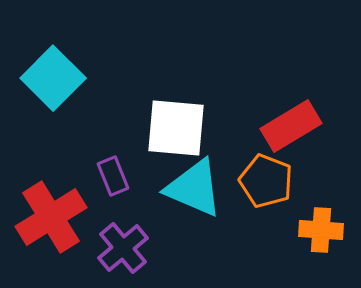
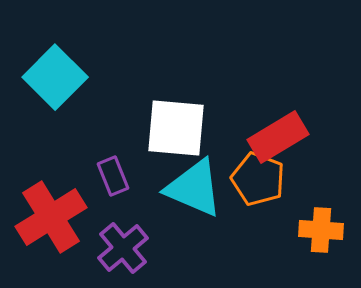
cyan square: moved 2 px right, 1 px up
red rectangle: moved 13 px left, 11 px down
orange pentagon: moved 8 px left, 2 px up
